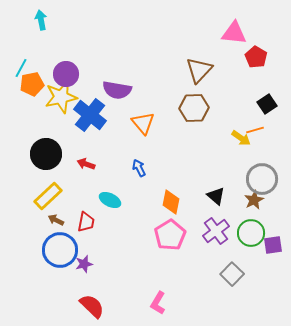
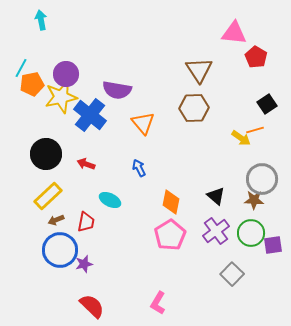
brown triangle: rotated 16 degrees counterclockwise
brown star: rotated 30 degrees clockwise
brown arrow: rotated 49 degrees counterclockwise
